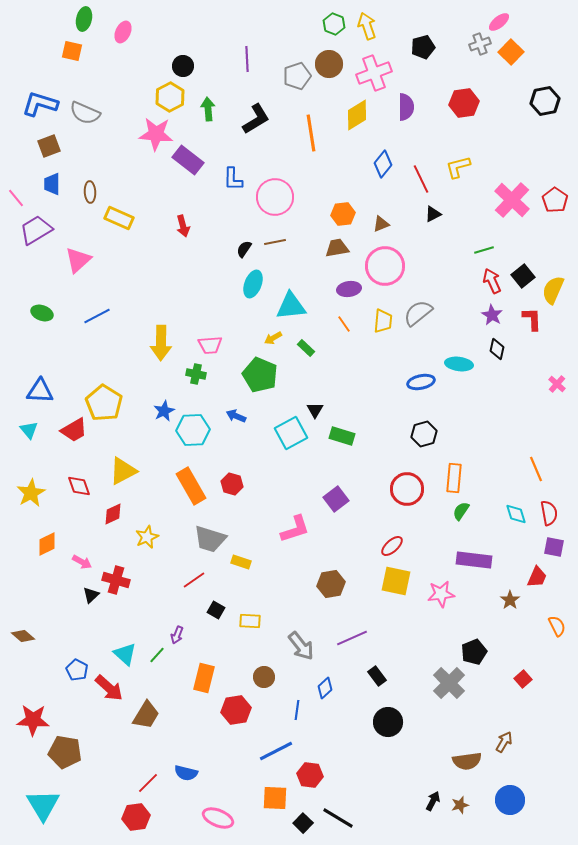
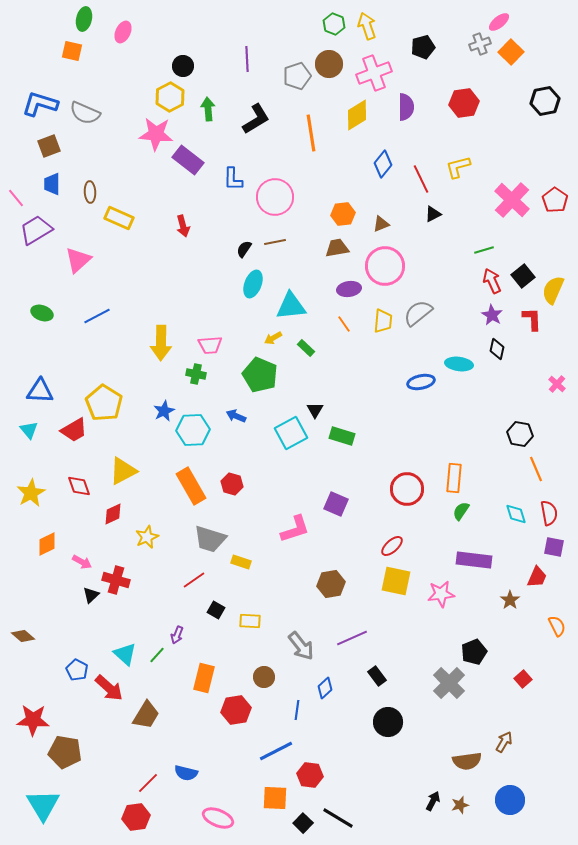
black hexagon at (424, 434): moved 96 px right; rotated 25 degrees clockwise
purple square at (336, 499): moved 5 px down; rotated 30 degrees counterclockwise
